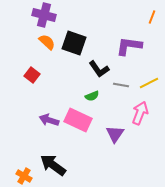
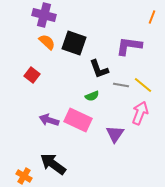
black L-shape: rotated 15 degrees clockwise
yellow line: moved 6 px left, 2 px down; rotated 66 degrees clockwise
black arrow: moved 1 px up
